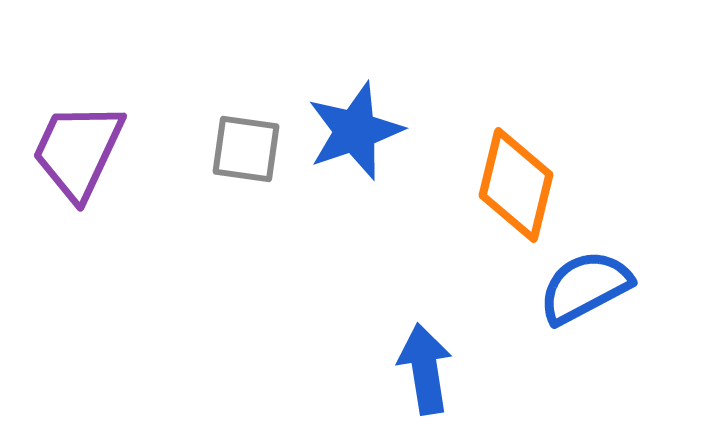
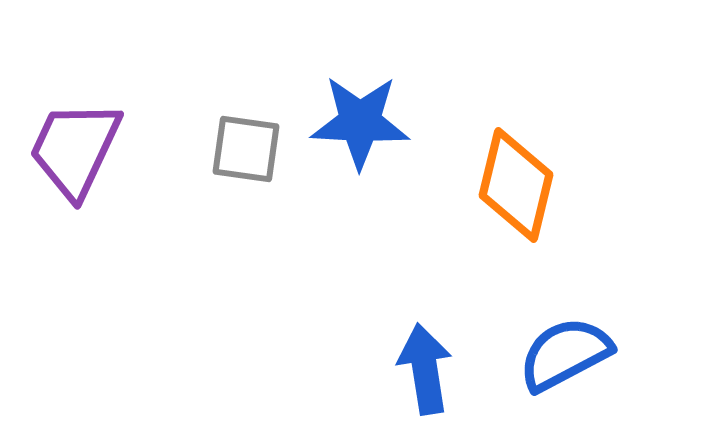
blue star: moved 5 px right, 9 px up; rotated 22 degrees clockwise
purple trapezoid: moved 3 px left, 2 px up
blue semicircle: moved 20 px left, 67 px down
